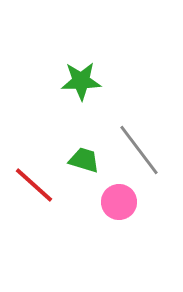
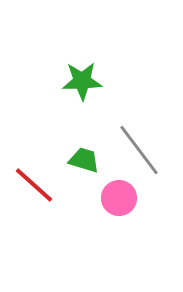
green star: moved 1 px right
pink circle: moved 4 px up
